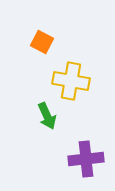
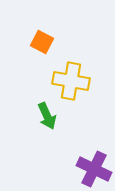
purple cross: moved 8 px right, 10 px down; rotated 32 degrees clockwise
